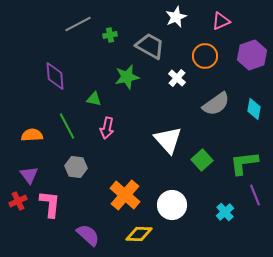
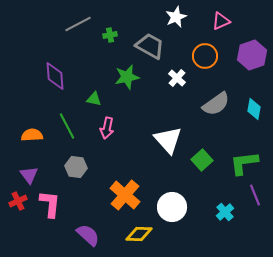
white circle: moved 2 px down
